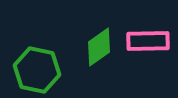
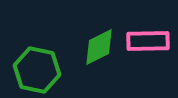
green diamond: rotated 9 degrees clockwise
